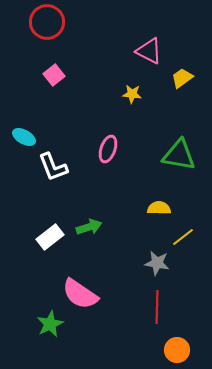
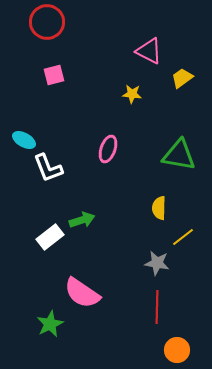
pink square: rotated 25 degrees clockwise
cyan ellipse: moved 3 px down
white L-shape: moved 5 px left, 1 px down
yellow semicircle: rotated 90 degrees counterclockwise
green arrow: moved 7 px left, 7 px up
pink semicircle: moved 2 px right, 1 px up
